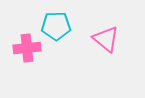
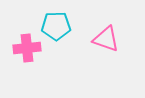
pink triangle: rotated 20 degrees counterclockwise
